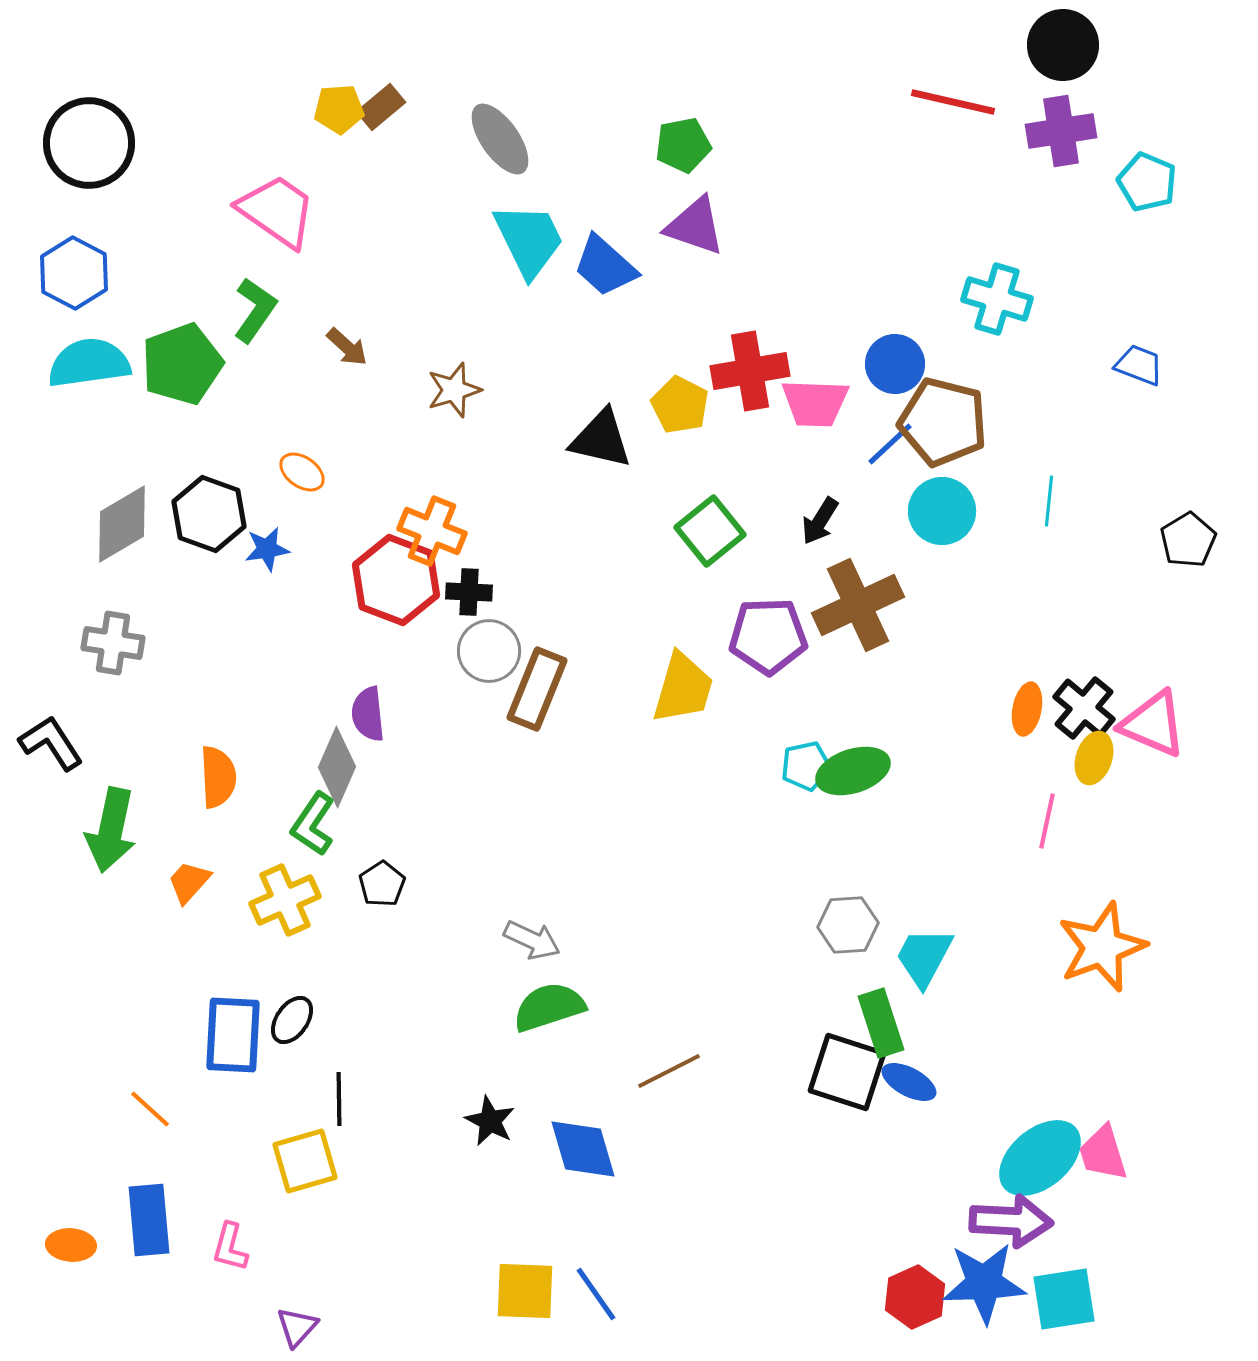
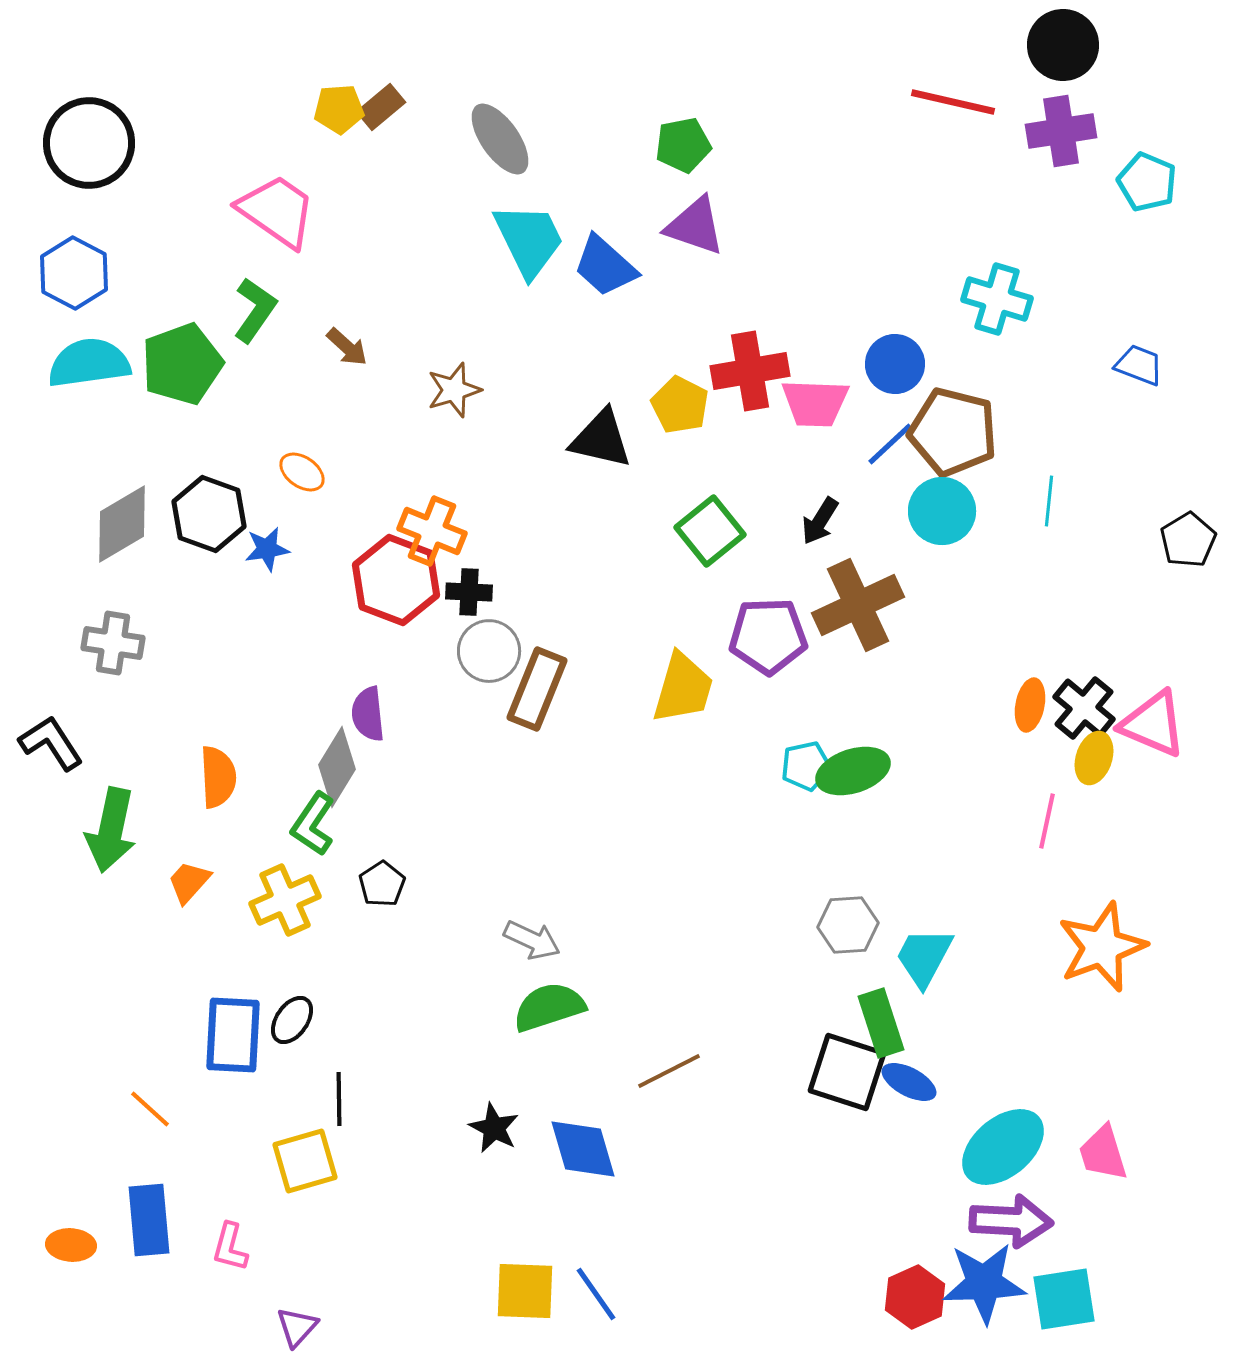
brown pentagon at (943, 422): moved 10 px right, 10 px down
orange ellipse at (1027, 709): moved 3 px right, 4 px up
gray diamond at (337, 767): rotated 8 degrees clockwise
black star at (490, 1121): moved 4 px right, 7 px down
cyan ellipse at (1040, 1158): moved 37 px left, 11 px up
